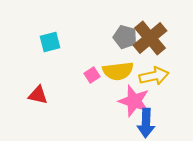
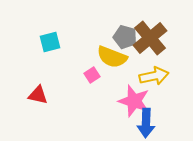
yellow semicircle: moved 6 px left, 14 px up; rotated 28 degrees clockwise
